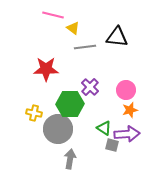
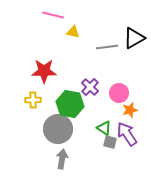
yellow triangle: moved 4 px down; rotated 24 degrees counterclockwise
black triangle: moved 17 px right, 1 px down; rotated 35 degrees counterclockwise
gray line: moved 22 px right
red star: moved 2 px left, 2 px down
pink circle: moved 7 px left, 3 px down
green hexagon: rotated 12 degrees clockwise
yellow cross: moved 1 px left, 13 px up; rotated 14 degrees counterclockwise
purple arrow: rotated 120 degrees counterclockwise
gray square: moved 2 px left, 3 px up
gray arrow: moved 8 px left
